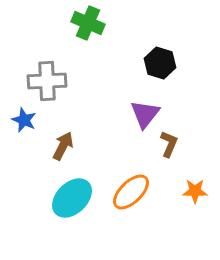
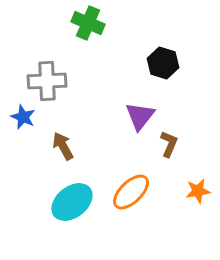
black hexagon: moved 3 px right
purple triangle: moved 5 px left, 2 px down
blue star: moved 1 px left, 3 px up
brown arrow: rotated 56 degrees counterclockwise
orange star: moved 3 px right; rotated 10 degrees counterclockwise
cyan ellipse: moved 4 px down; rotated 6 degrees clockwise
